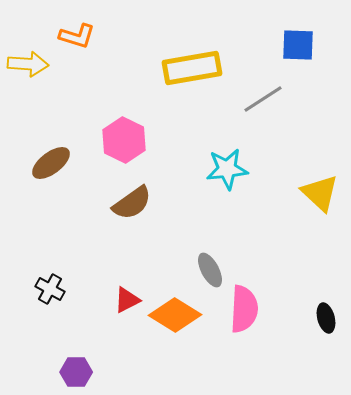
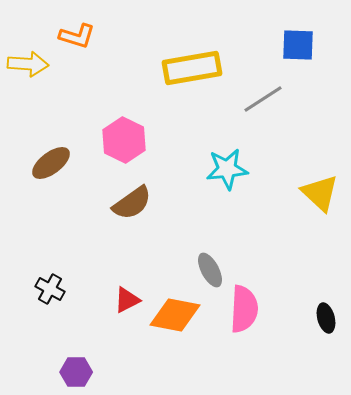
orange diamond: rotated 21 degrees counterclockwise
